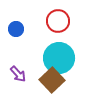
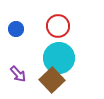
red circle: moved 5 px down
